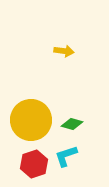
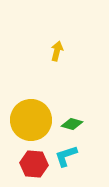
yellow arrow: moved 7 px left; rotated 84 degrees counterclockwise
red hexagon: rotated 24 degrees clockwise
